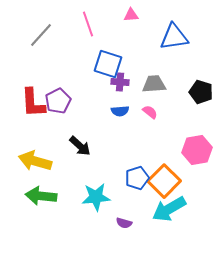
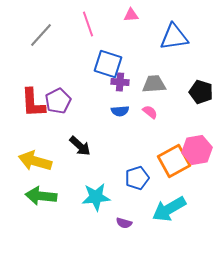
orange square: moved 10 px right, 20 px up; rotated 16 degrees clockwise
